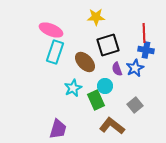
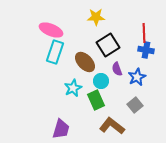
black square: rotated 15 degrees counterclockwise
blue star: moved 2 px right, 9 px down
cyan circle: moved 4 px left, 5 px up
purple trapezoid: moved 3 px right
